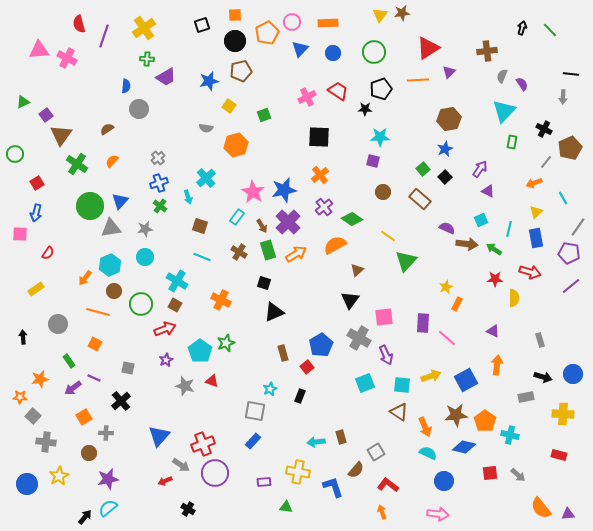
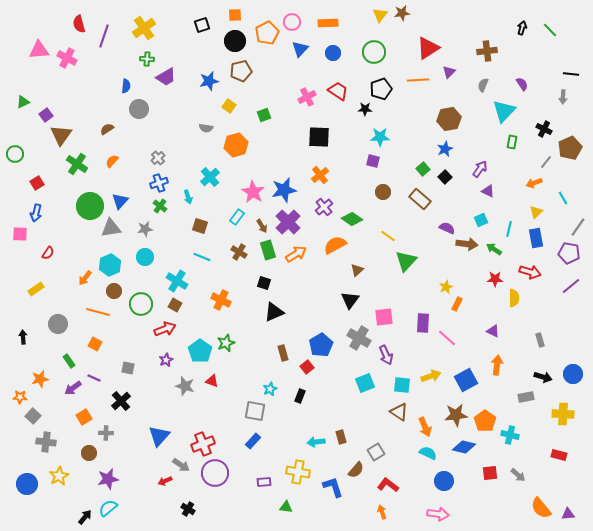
gray semicircle at (502, 76): moved 19 px left, 9 px down
cyan cross at (206, 178): moved 4 px right, 1 px up
